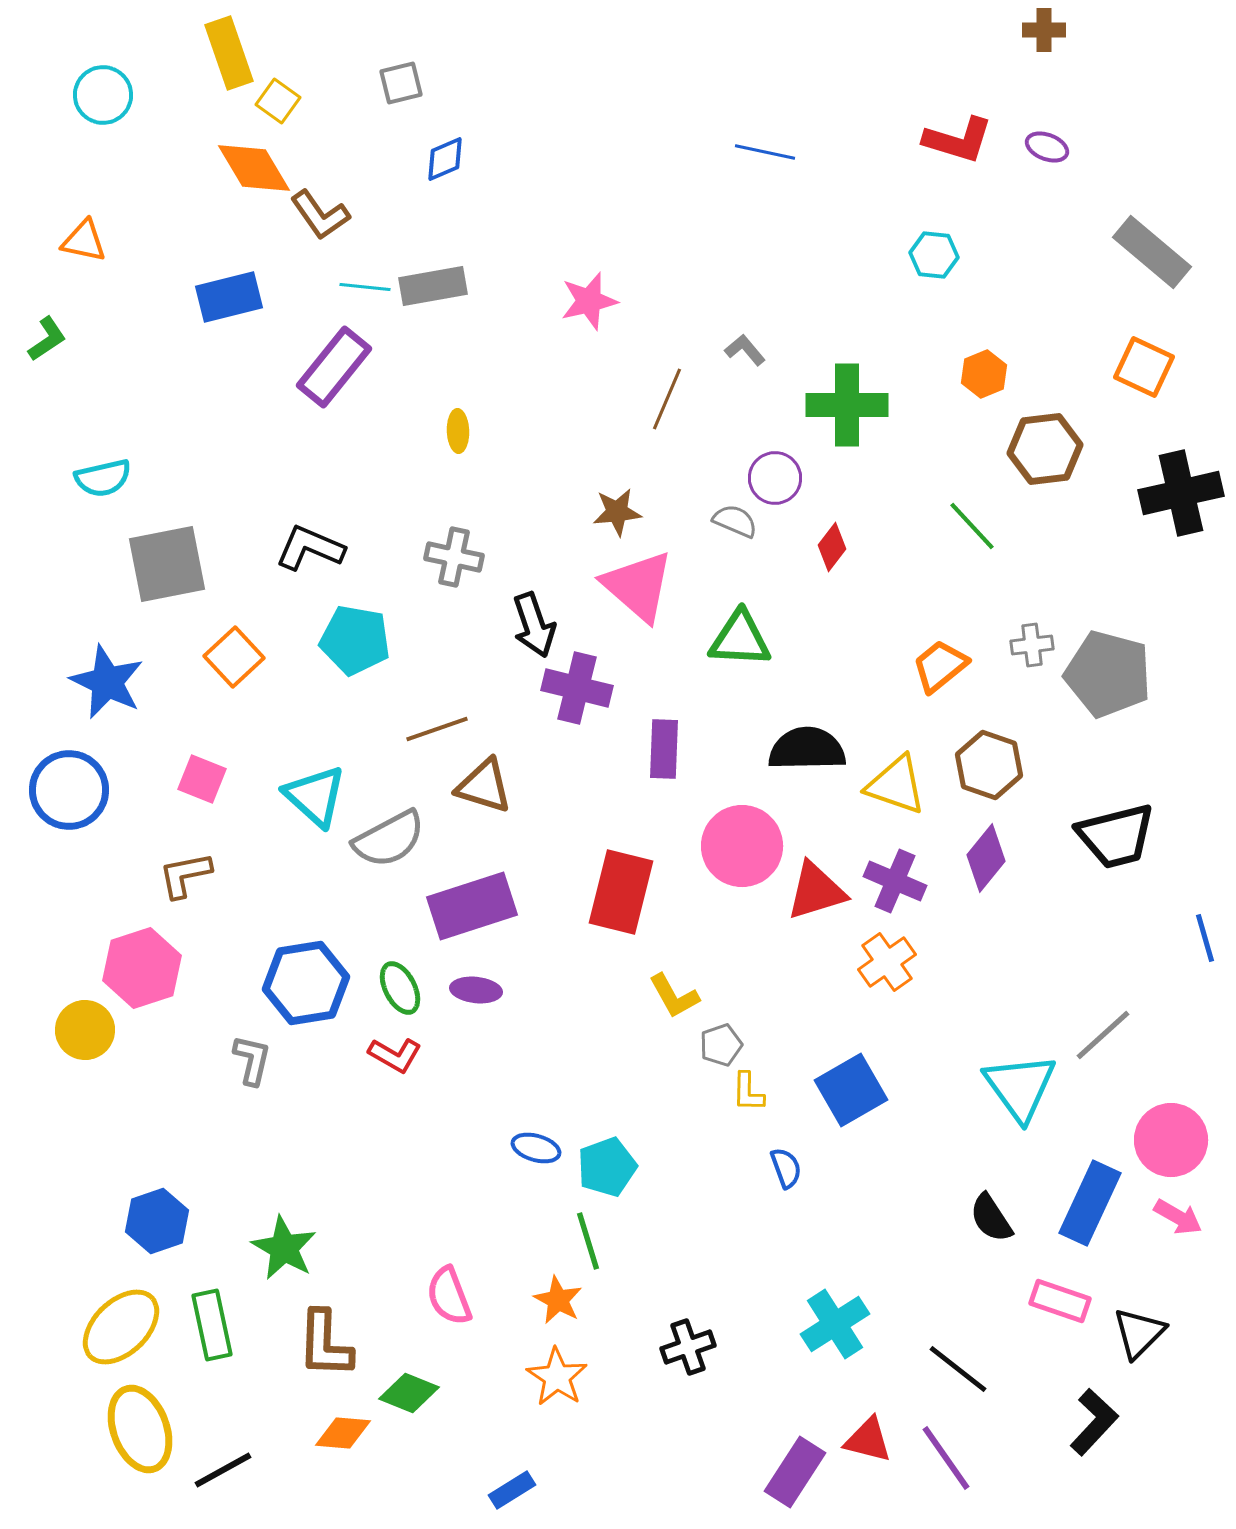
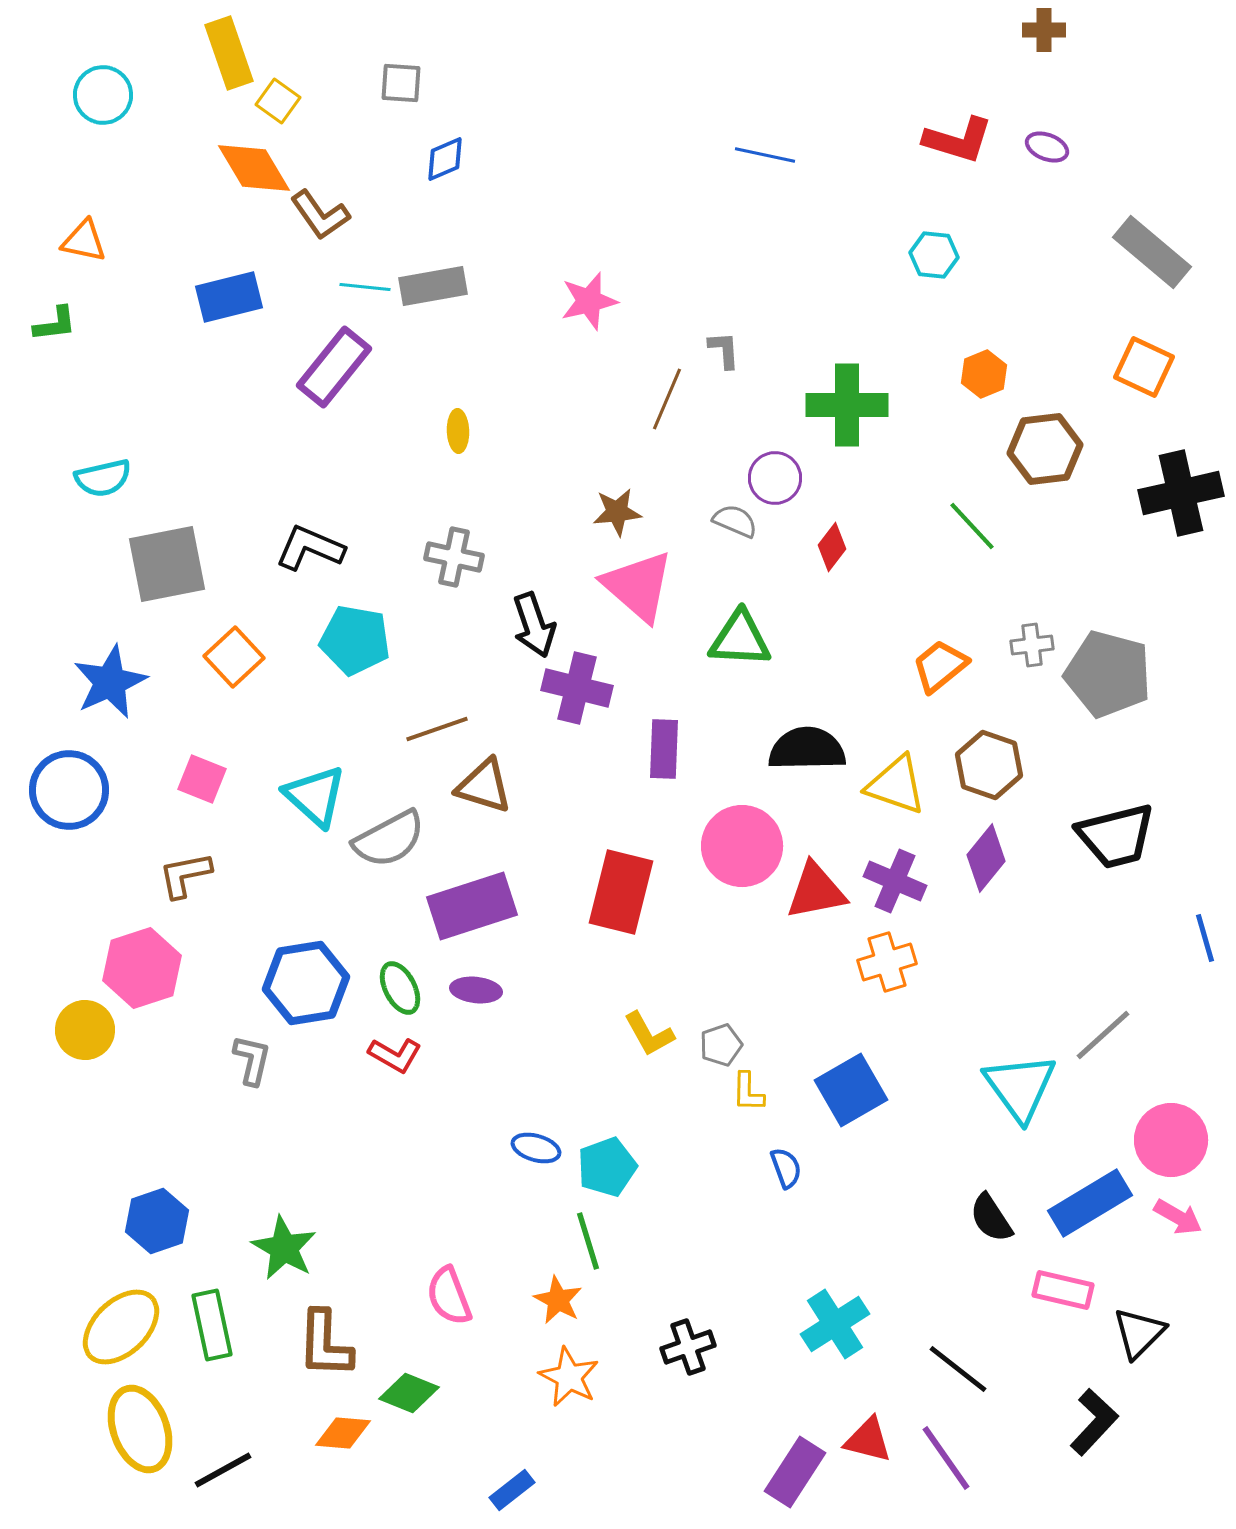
gray square at (401, 83): rotated 18 degrees clockwise
blue line at (765, 152): moved 3 px down
green L-shape at (47, 339): moved 8 px right, 15 px up; rotated 27 degrees clockwise
gray L-shape at (745, 350): moved 21 px left; rotated 36 degrees clockwise
blue star at (107, 682): moved 3 px right; rotated 22 degrees clockwise
red triangle at (816, 891): rotated 6 degrees clockwise
orange cross at (887, 962): rotated 18 degrees clockwise
yellow L-shape at (674, 996): moved 25 px left, 38 px down
blue rectangle at (1090, 1203): rotated 34 degrees clockwise
pink rectangle at (1060, 1301): moved 3 px right, 11 px up; rotated 6 degrees counterclockwise
orange star at (557, 1377): moved 12 px right; rotated 6 degrees counterclockwise
blue rectangle at (512, 1490): rotated 6 degrees counterclockwise
